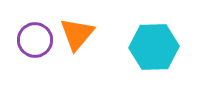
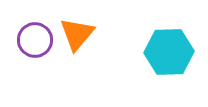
cyan hexagon: moved 15 px right, 5 px down
